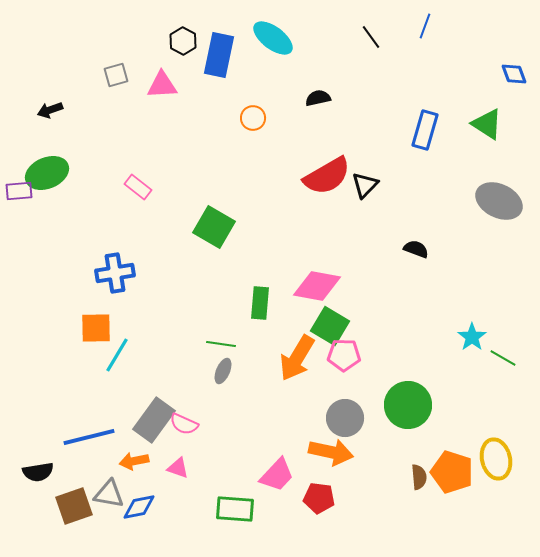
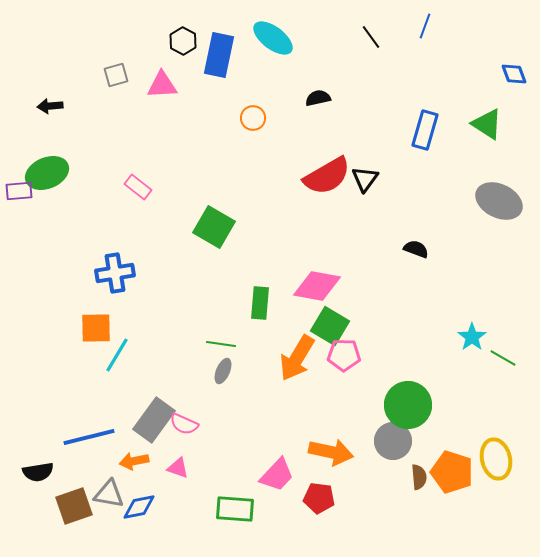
black arrow at (50, 110): moved 4 px up; rotated 15 degrees clockwise
black triangle at (365, 185): moved 6 px up; rotated 8 degrees counterclockwise
gray circle at (345, 418): moved 48 px right, 23 px down
